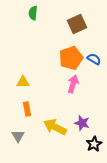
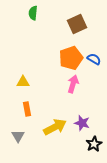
yellow arrow: rotated 125 degrees clockwise
